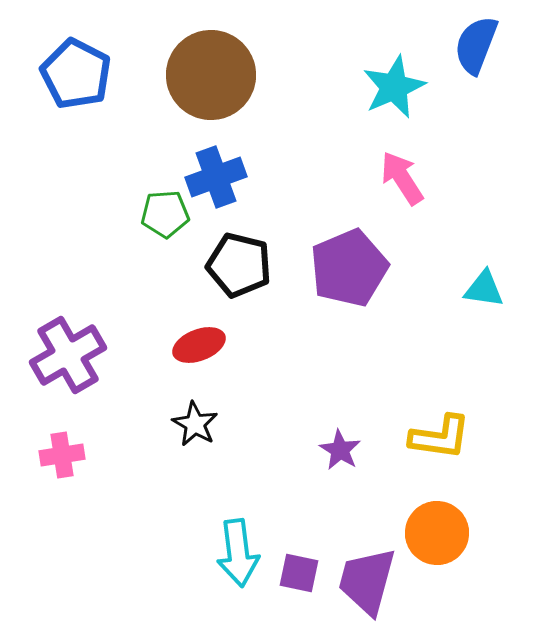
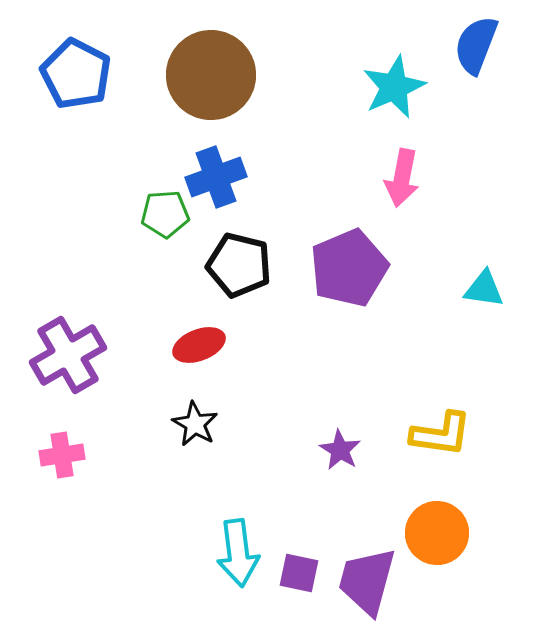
pink arrow: rotated 136 degrees counterclockwise
yellow L-shape: moved 1 px right, 3 px up
